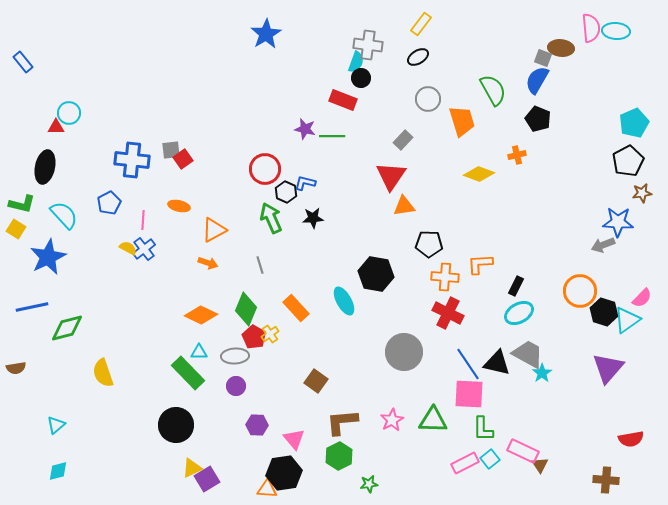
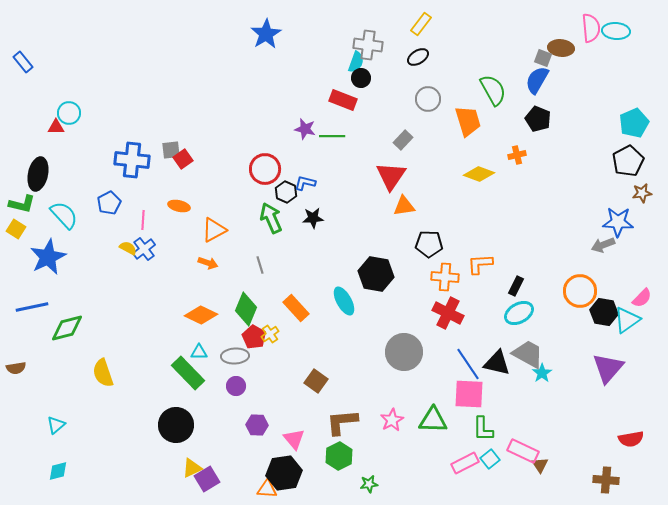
orange trapezoid at (462, 121): moved 6 px right
black ellipse at (45, 167): moved 7 px left, 7 px down
black hexagon at (604, 312): rotated 8 degrees counterclockwise
